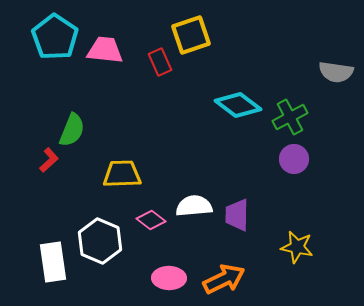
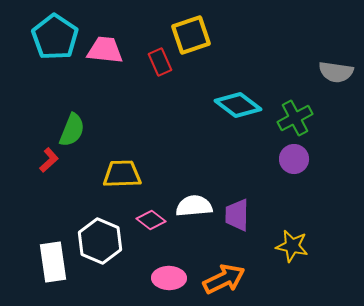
green cross: moved 5 px right, 1 px down
yellow star: moved 5 px left, 1 px up
